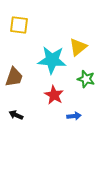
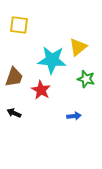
red star: moved 13 px left, 5 px up
black arrow: moved 2 px left, 2 px up
